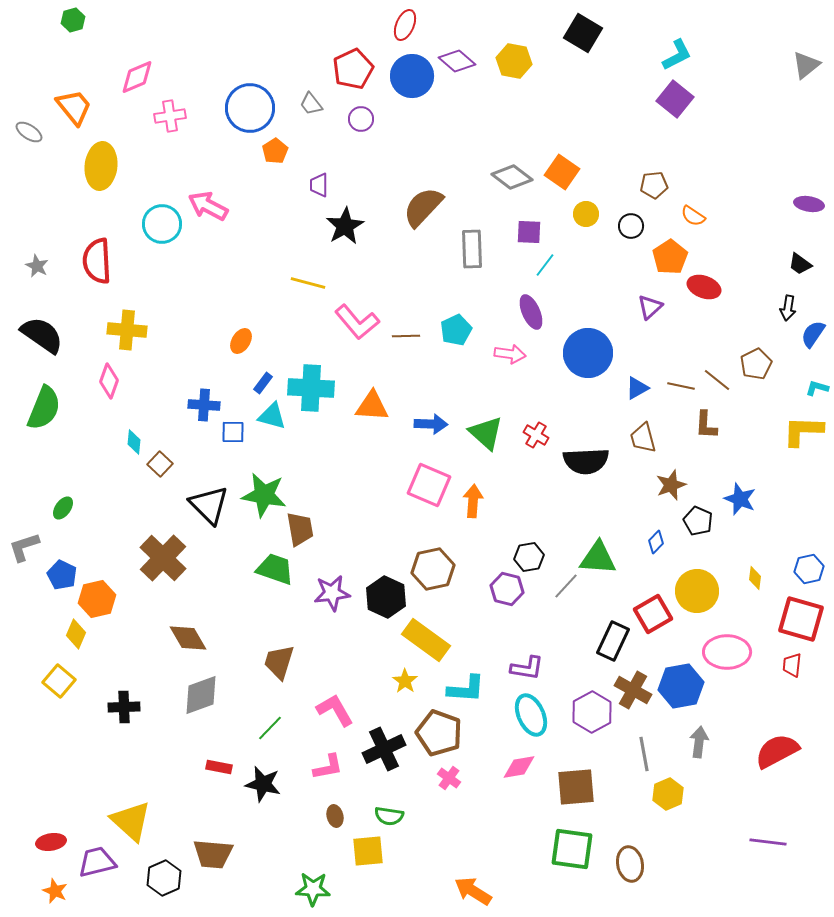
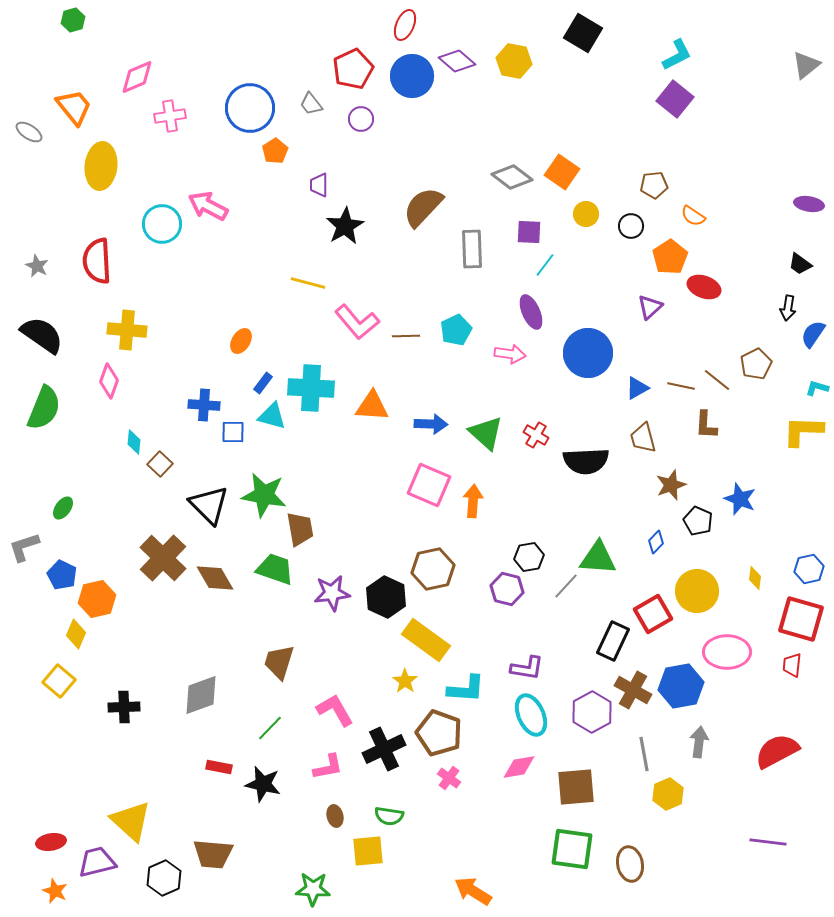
brown diamond at (188, 638): moved 27 px right, 60 px up
